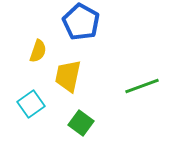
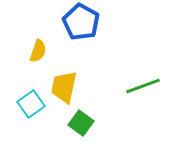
yellow trapezoid: moved 4 px left, 11 px down
green line: moved 1 px right
